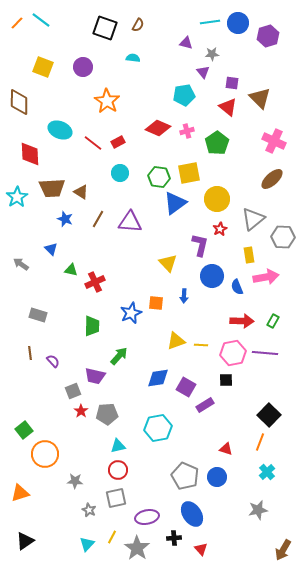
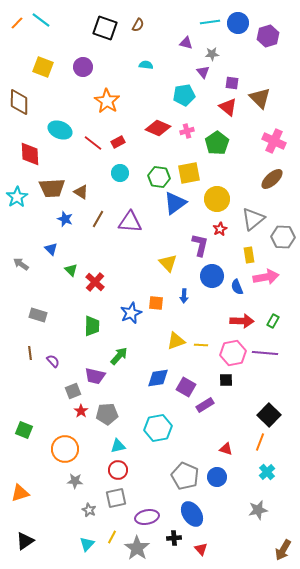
cyan semicircle at (133, 58): moved 13 px right, 7 px down
green triangle at (71, 270): rotated 32 degrees clockwise
red cross at (95, 282): rotated 24 degrees counterclockwise
green square at (24, 430): rotated 30 degrees counterclockwise
orange circle at (45, 454): moved 20 px right, 5 px up
